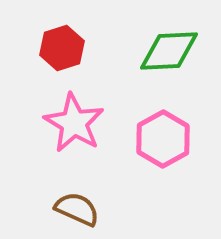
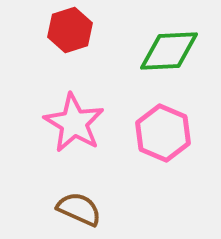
red hexagon: moved 8 px right, 18 px up
pink hexagon: moved 6 px up; rotated 8 degrees counterclockwise
brown semicircle: moved 2 px right
